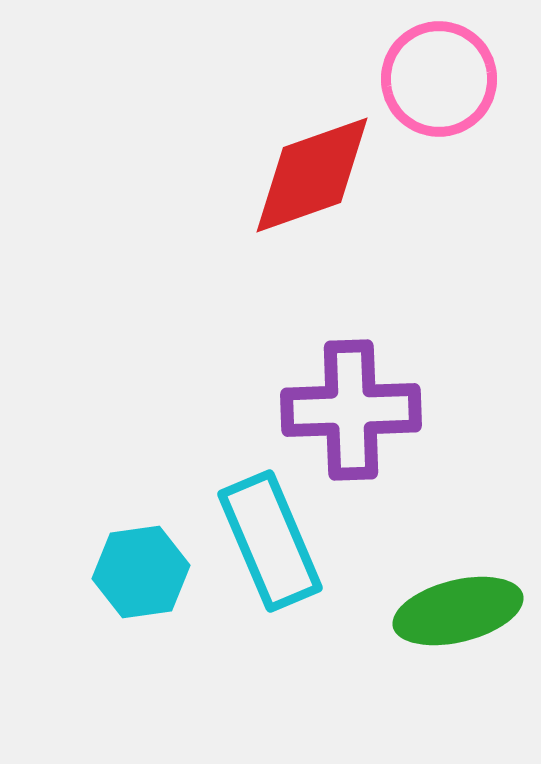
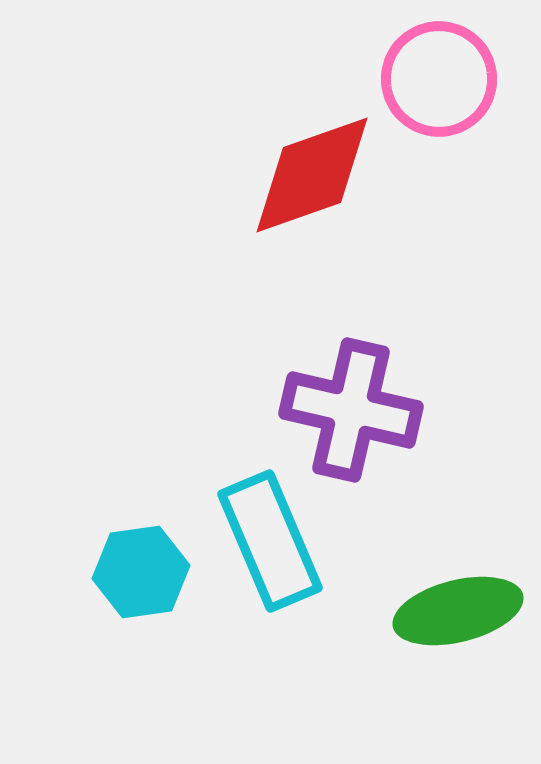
purple cross: rotated 15 degrees clockwise
